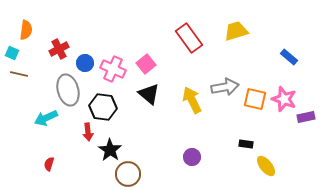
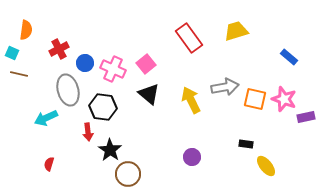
yellow arrow: moved 1 px left
